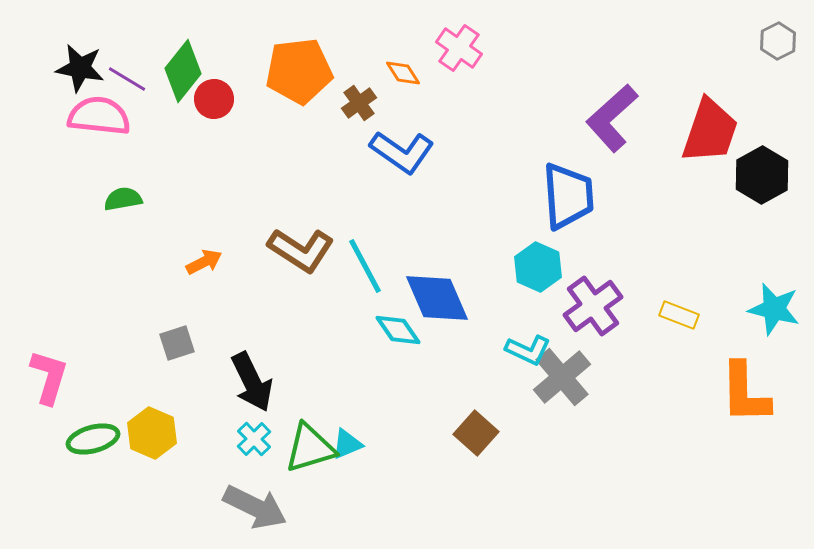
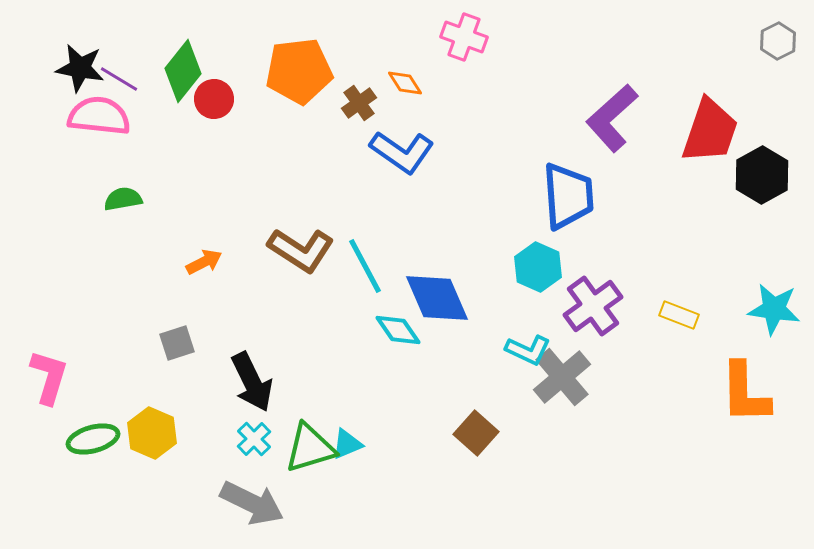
pink cross: moved 5 px right, 11 px up; rotated 15 degrees counterclockwise
orange diamond: moved 2 px right, 10 px down
purple line: moved 8 px left
cyan star: rotated 6 degrees counterclockwise
gray arrow: moved 3 px left, 4 px up
